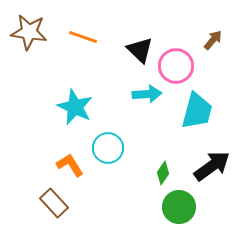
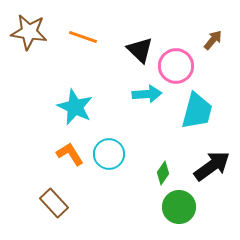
cyan circle: moved 1 px right, 6 px down
orange L-shape: moved 11 px up
